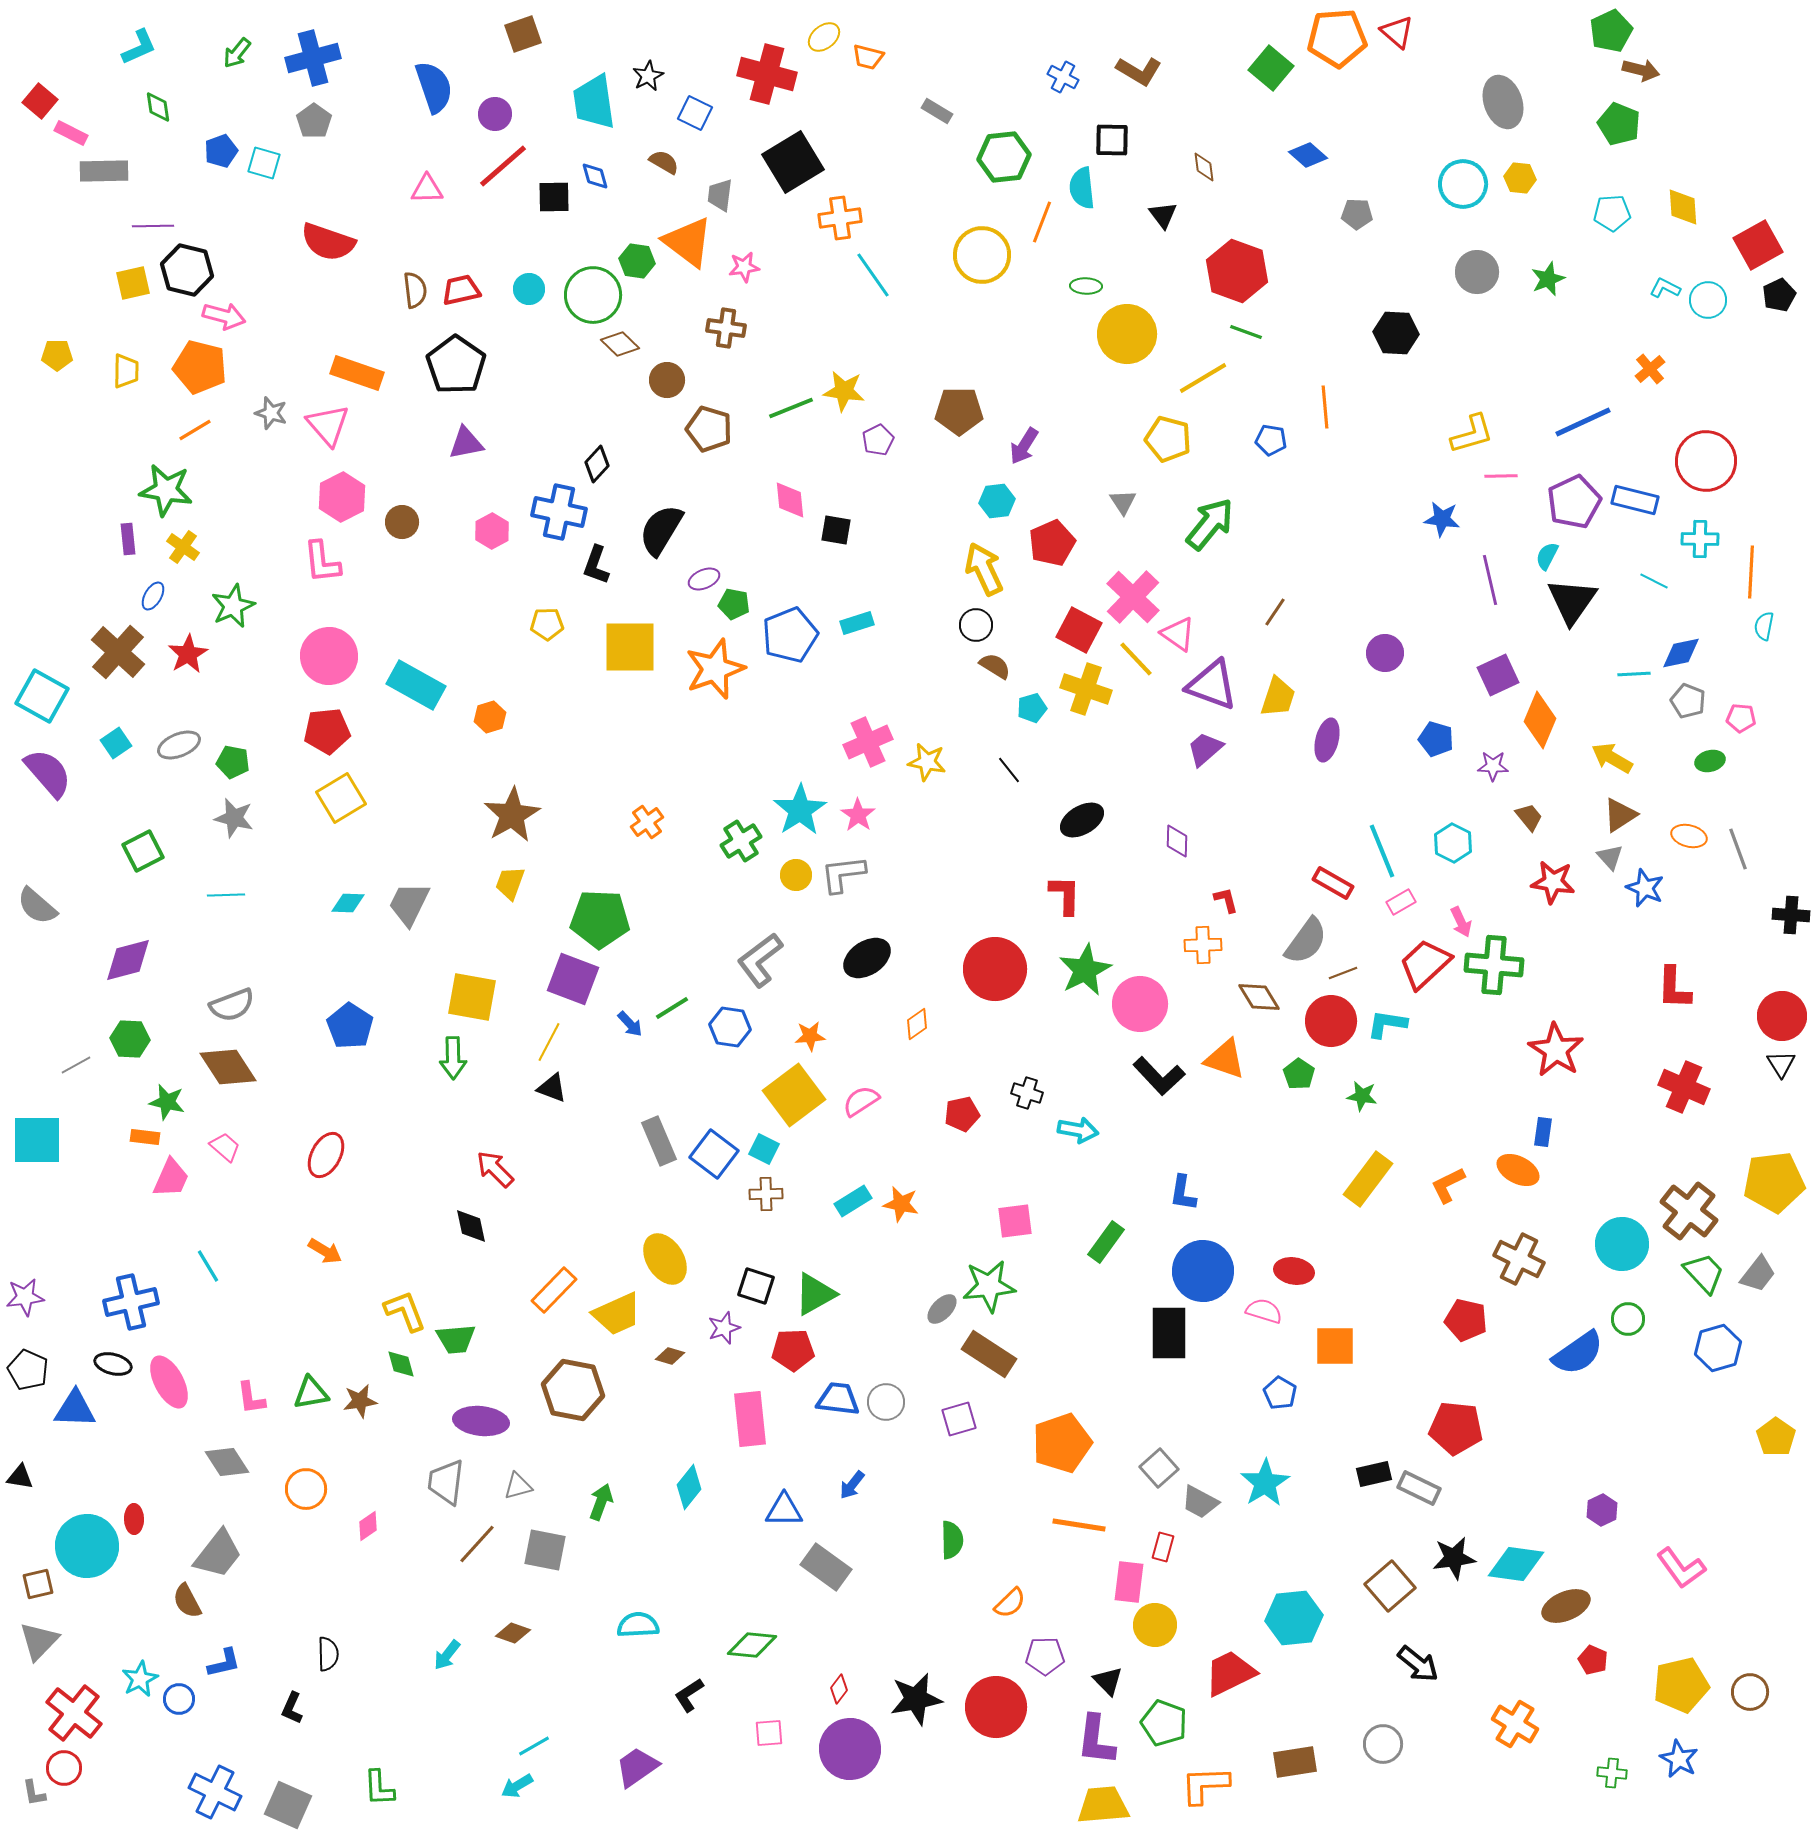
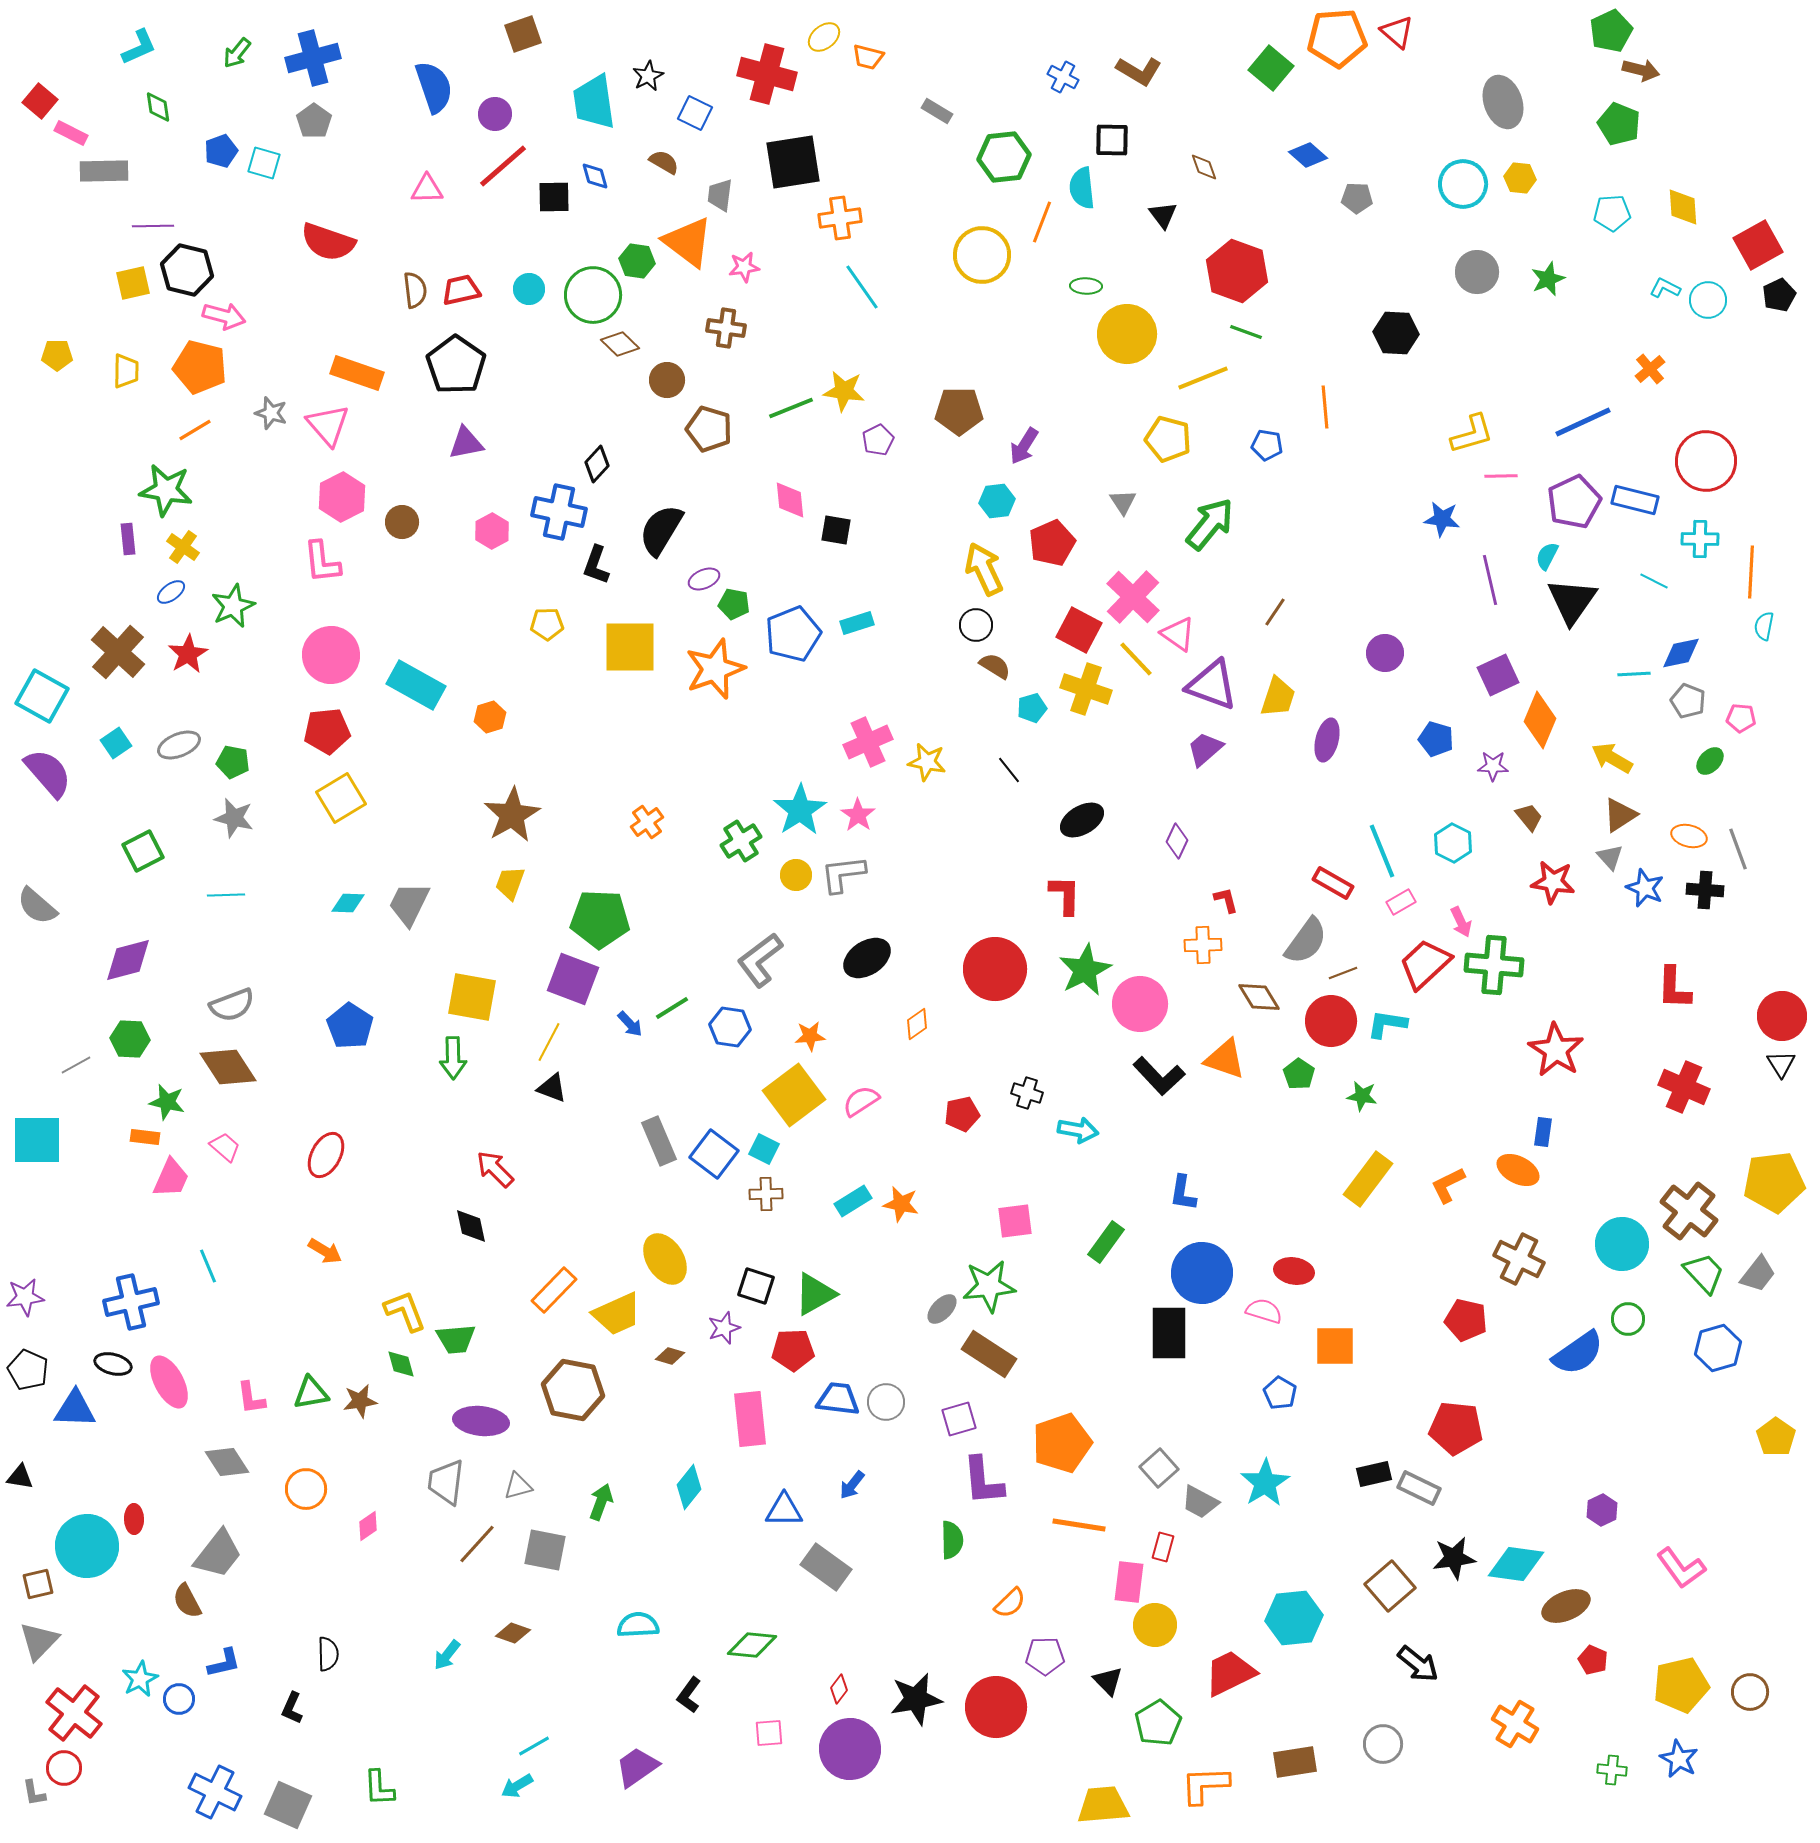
black square at (793, 162): rotated 22 degrees clockwise
brown diamond at (1204, 167): rotated 12 degrees counterclockwise
gray pentagon at (1357, 214): moved 16 px up
cyan line at (873, 275): moved 11 px left, 12 px down
yellow line at (1203, 378): rotated 9 degrees clockwise
blue pentagon at (1271, 440): moved 4 px left, 5 px down
blue ellipse at (153, 596): moved 18 px right, 4 px up; rotated 24 degrees clockwise
blue pentagon at (790, 635): moved 3 px right, 1 px up
pink circle at (329, 656): moved 2 px right, 1 px up
green ellipse at (1710, 761): rotated 32 degrees counterclockwise
purple diamond at (1177, 841): rotated 24 degrees clockwise
black cross at (1791, 915): moved 86 px left, 25 px up
cyan line at (208, 1266): rotated 8 degrees clockwise
blue circle at (1203, 1271): moved 1 px left, 2 px down
black L-shape at (689, 1695): rotated 21 degrees counterclockwise
green pentagon at (1164, 1723): moved 6 px left; rotated 21 degrees clockwise
purple L-shape at (1096, 1740): moved 113 px left, 259 px up; rotated 12 degrees counterclockwise
green cross at (1612, 1773): moved 3 px up
